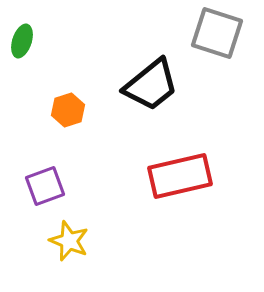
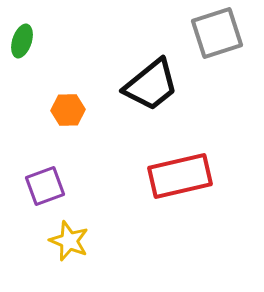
gray square: rotated 36 degrees counterclockwise
orange hexagon: rotated 16 degrees clockwise
